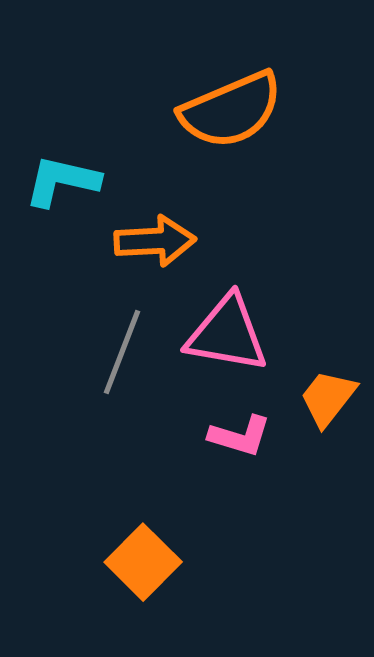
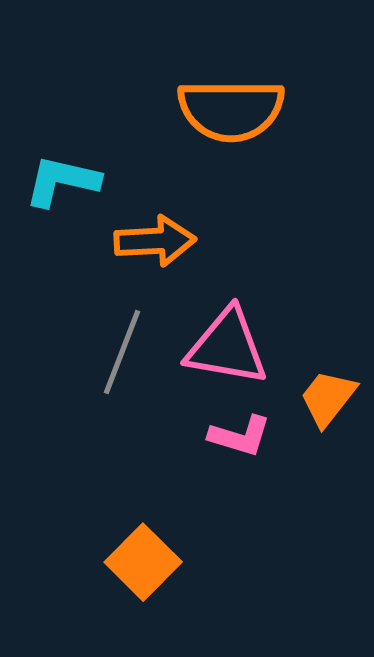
orange semicircle: rotated 23 degrees clockwise
pink triangle: moved 13 px down
